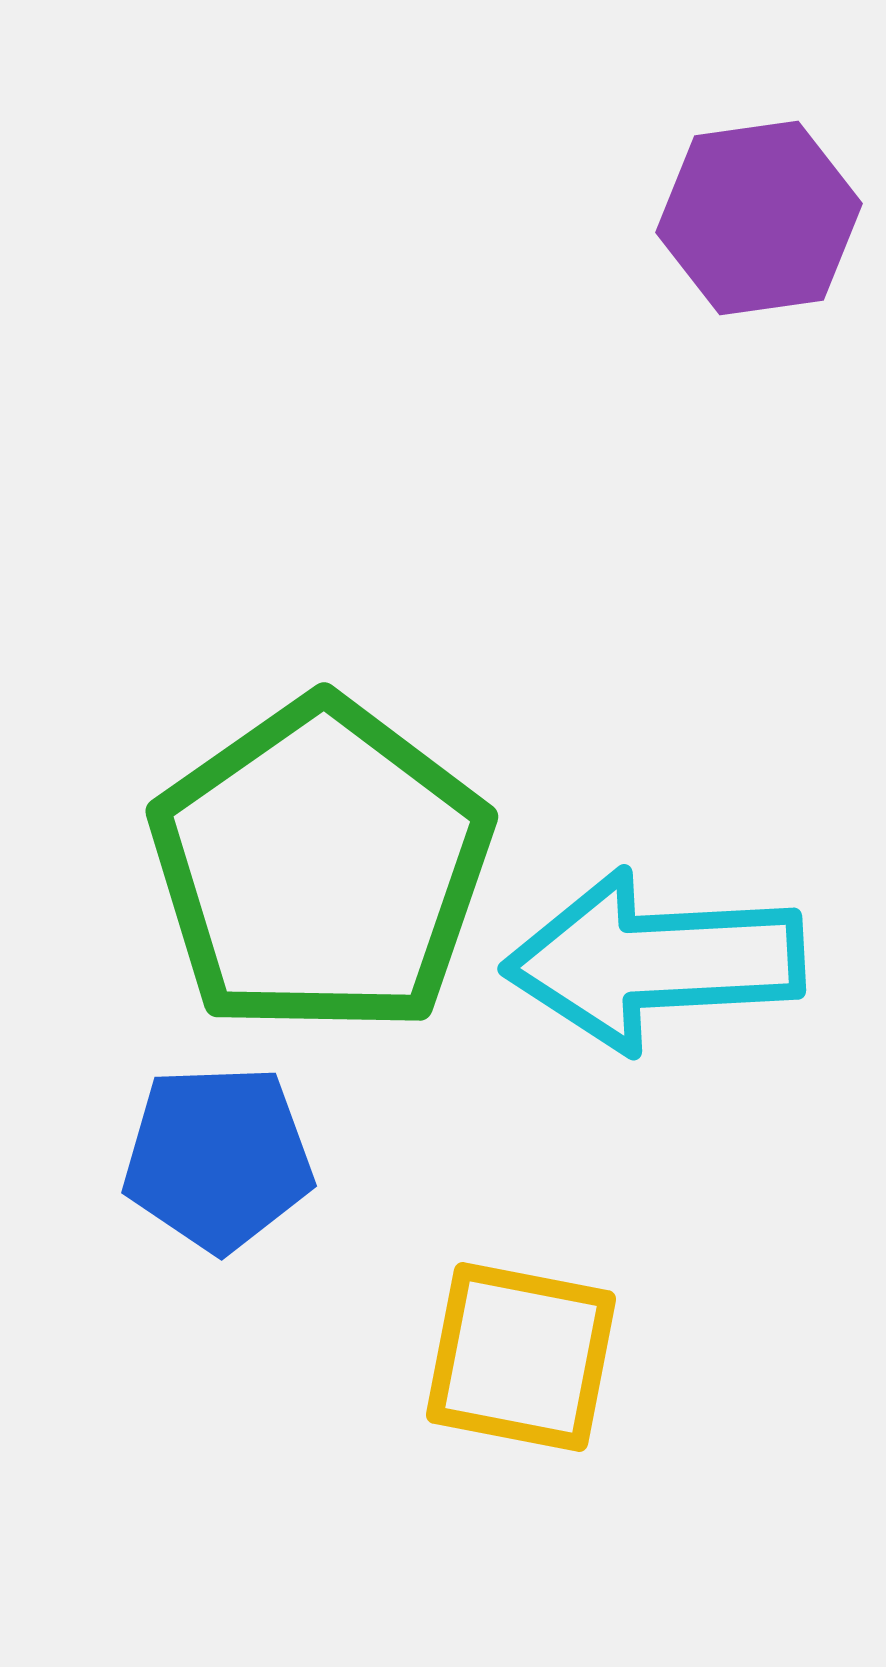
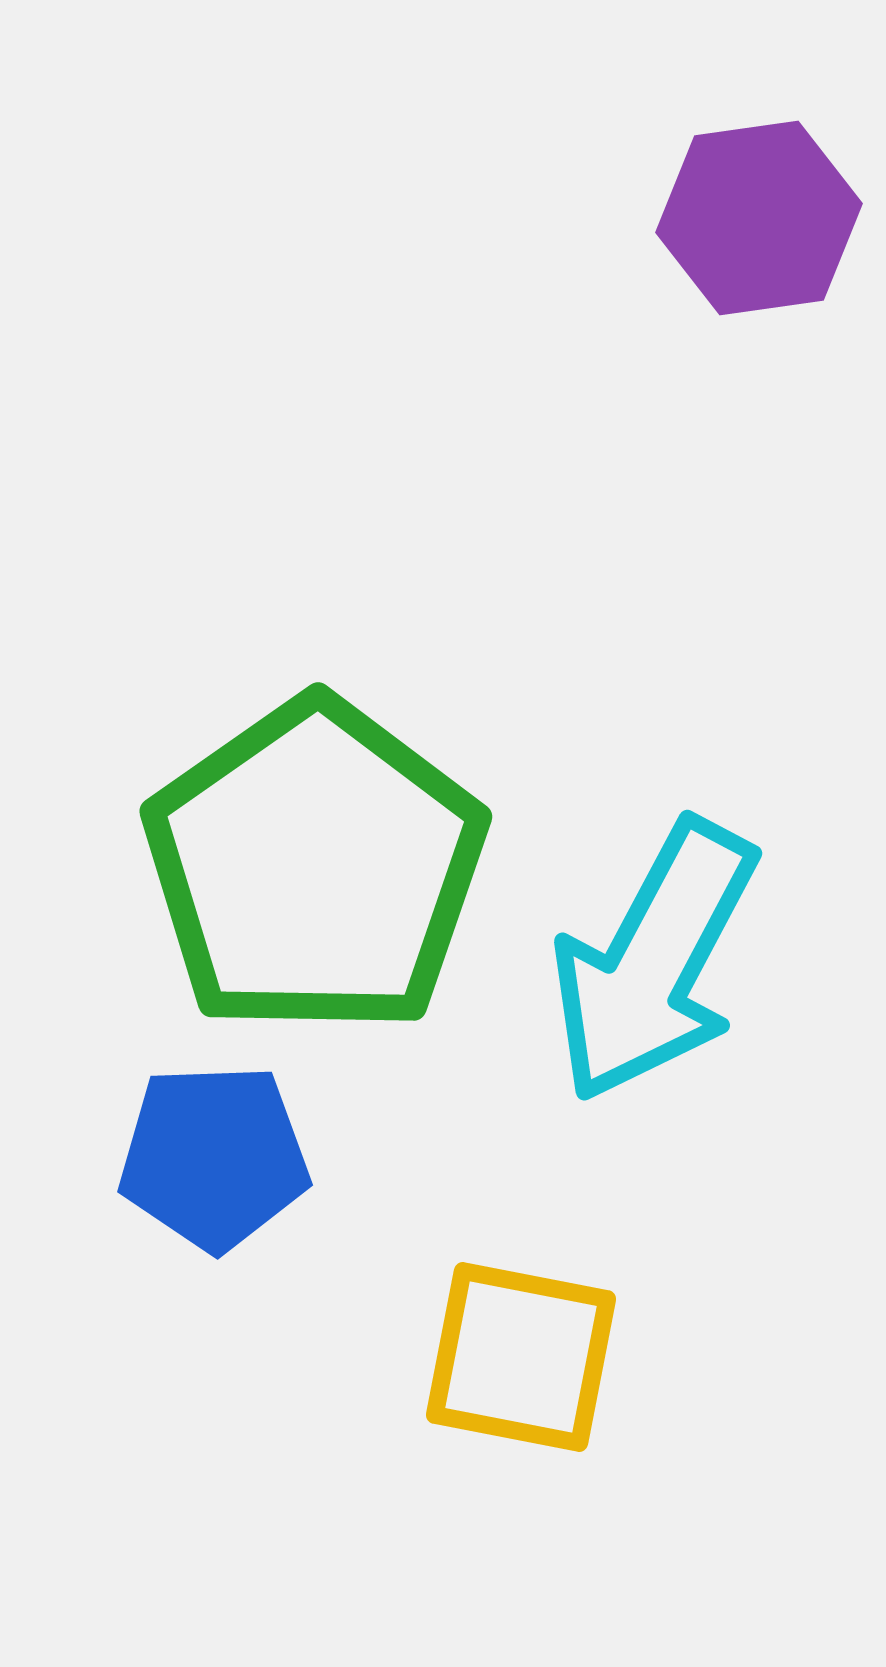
green pentagon: moved 6 px left
cyan arrow: rotated 59 degrees counterclockwise
blue pentagon: moved 4 px left, 1 px up
